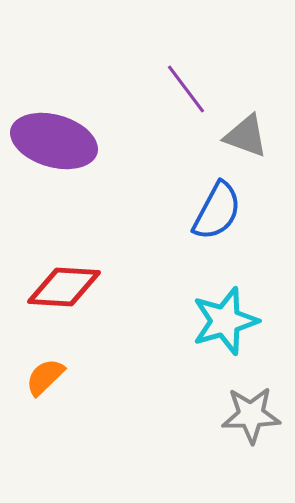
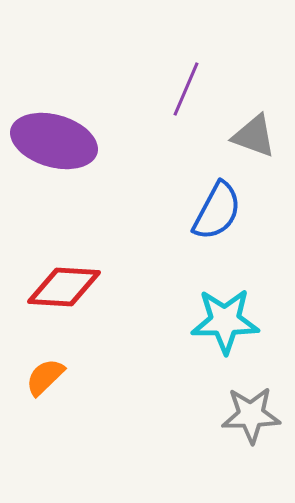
purple line: rotated 60 degrees clockwise
gray triangle: moved 8 px right
cyan star: rotated 16 degrees clockwise
